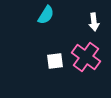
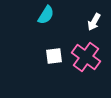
white arrow: rotated 36 degrees clockwise
white square: moved 1 px left, 5 px up
